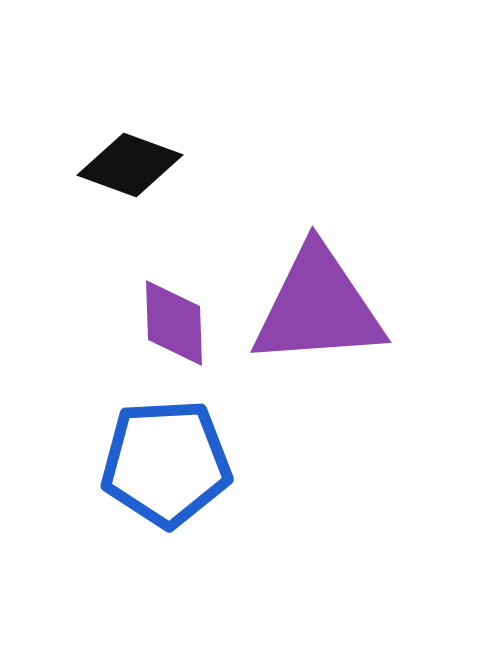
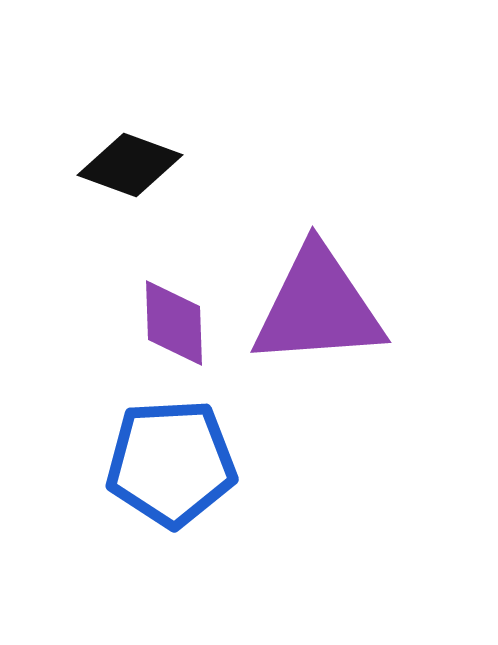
blue pentagon: moved 5 px right
